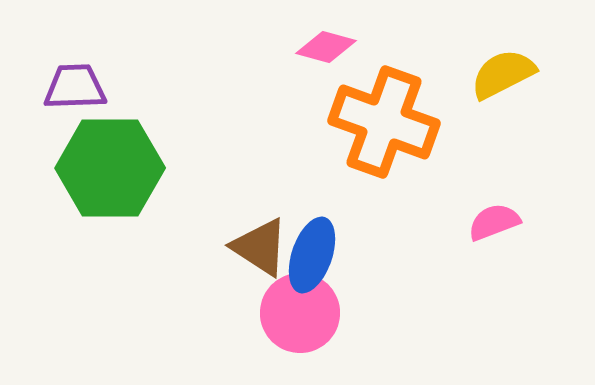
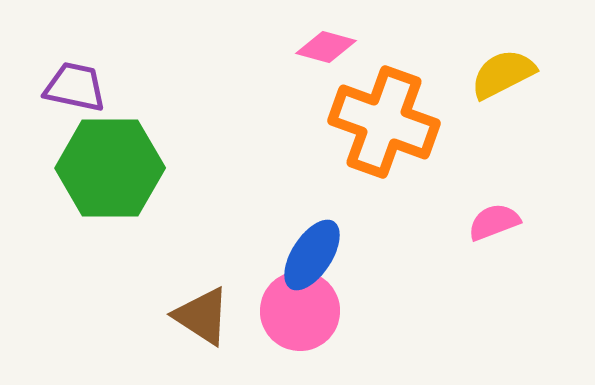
purple trapezoid: rotated 14 degrees clockwise
brown triangle: moved 58 px left, 69 px down
blue ellipse: rotated 14 degrees clockwise
pink circle: moved 2 px up
